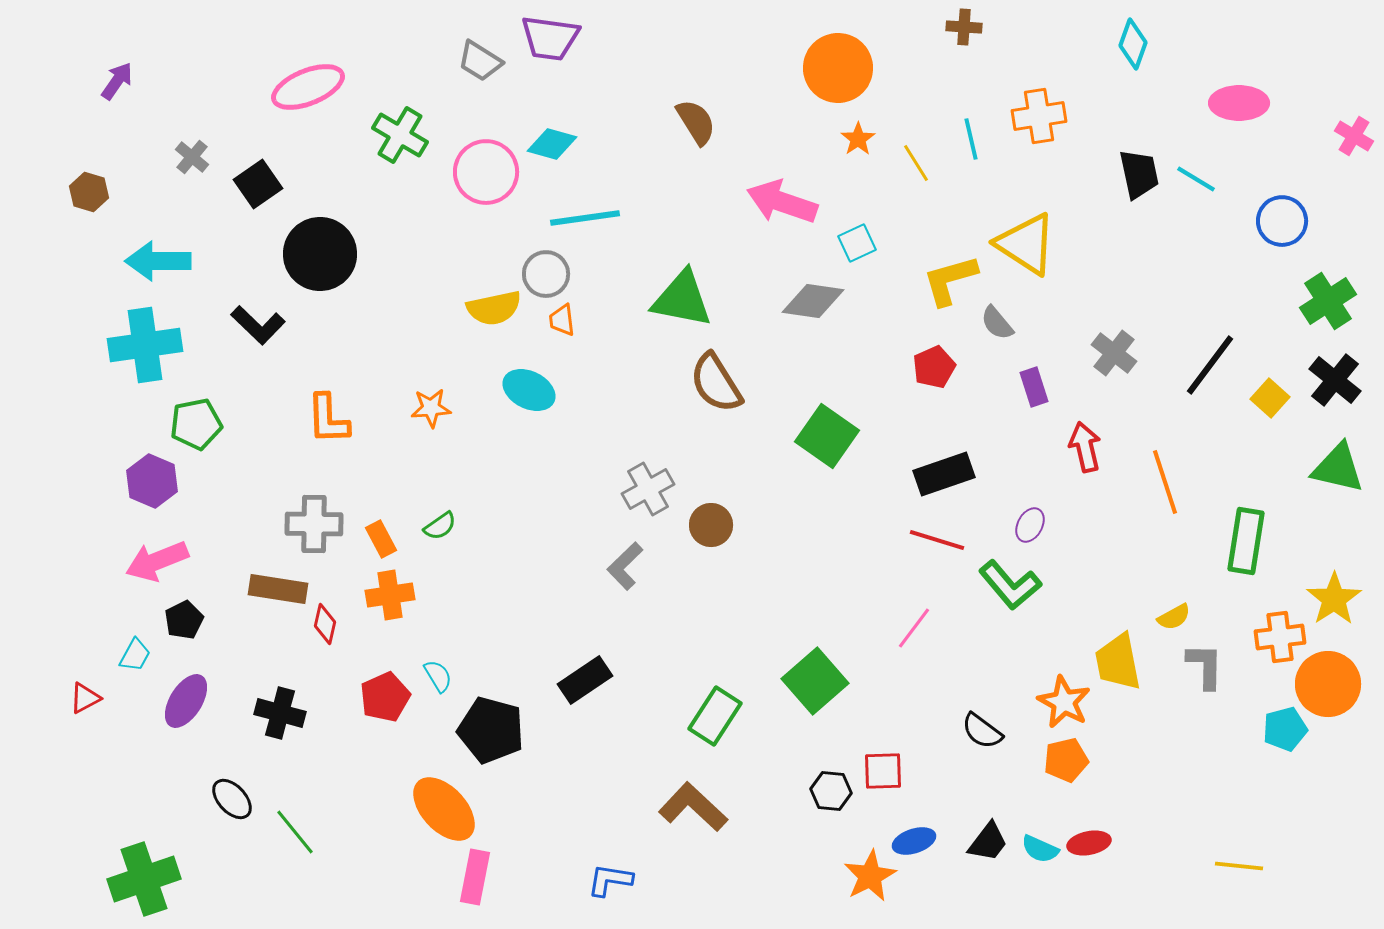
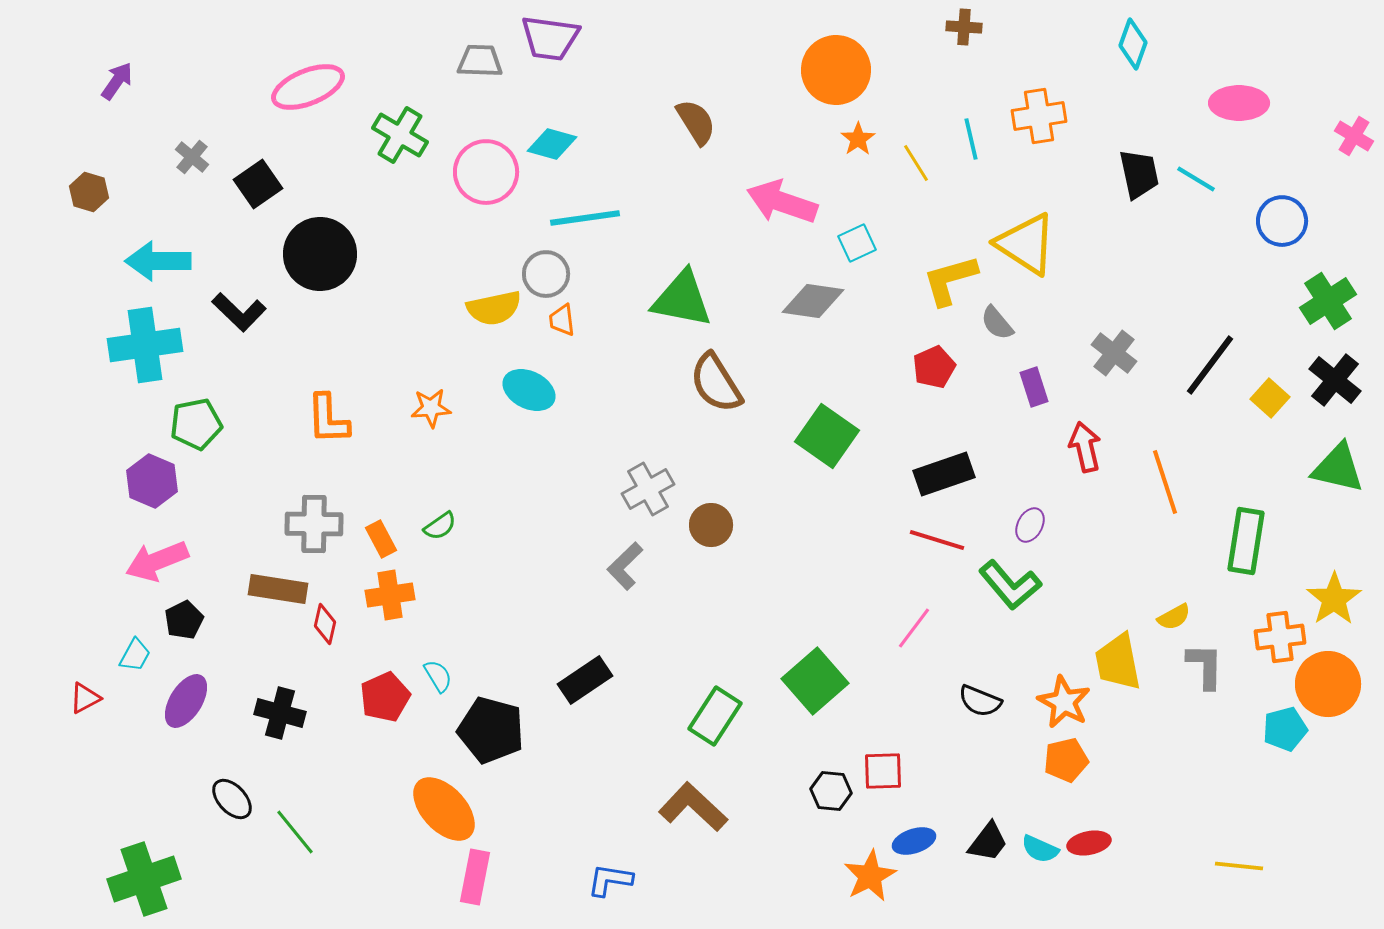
gray trapezoid at (480, 61): rotated 150 degrees clockwise
orange circle at (838, 68): moved 2 px left, 2 px down
black L-shape at (258, 325): moved 19 px left, 13 px up
black semicircle at (982, 731): moved 2 px left, 30 px up; rotated 15 degrees counterclockwise
